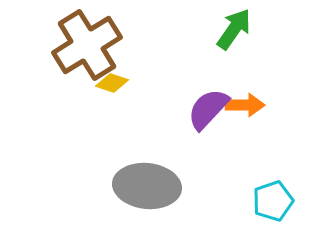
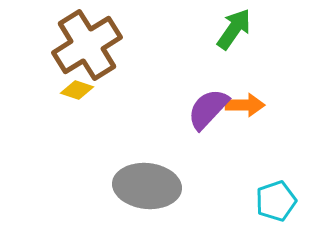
yellow diamond: moved 35 px left, 7 px down
cyan pentagon: moved 3 px right
